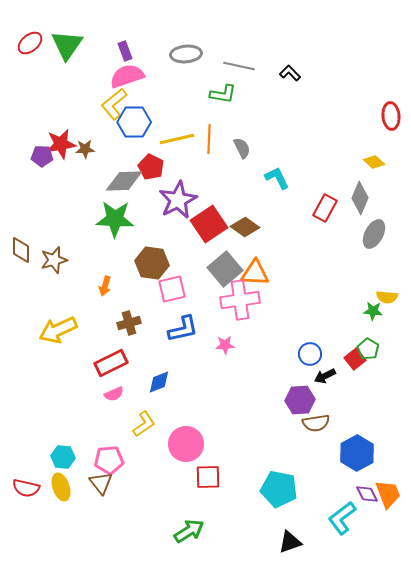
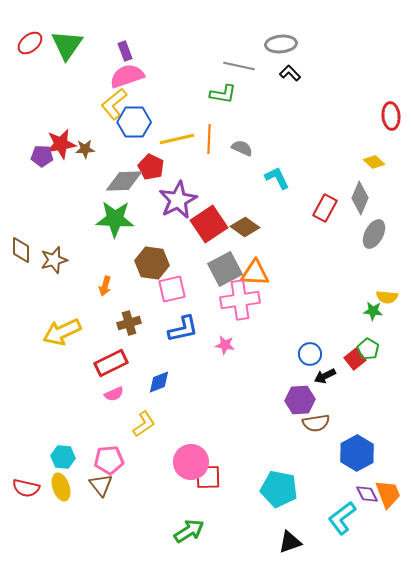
gray ellipse at (186, 54): moved 95 px right, 10 px up
gray semicircle at (242, 148): rotated 40 degrees counterclockwise
gray square at (225, 269): rotated 12 degrees clockwise
yellow arrow at (58, 330): moved 4 px right, 2 px down
pink star at (225, 345): rotated 12 degrees clockwise
pink circle at (186, 444): moved 5 px right, 18 px down
brown triangle at (101, 483): moved 2 px down
